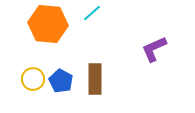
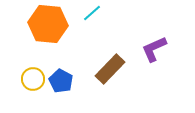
brown rectangle: moved 15 px right, 10 px up; rotated 44 degrees clockwise
